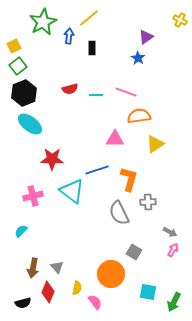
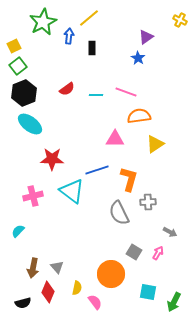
red semicircle: moved 3 px left; rotated 21 degrees counterclockwise
cyan semicircle: moved 3 px left
pink arrow: moved 15 px left, 3 px down
